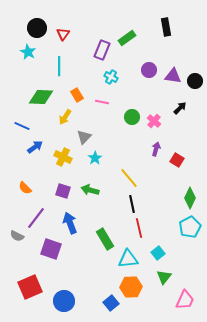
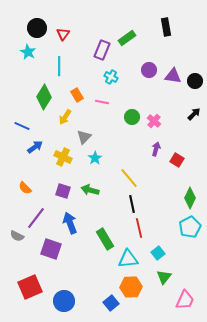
green diamond at (41, 97): moved 3 px right; rotated 60 degrees counterclockwise
black arrow at (180, 108): moved 14 px right, 6 px down
